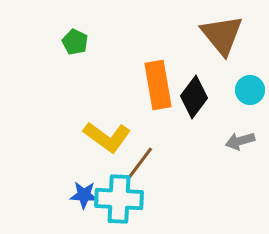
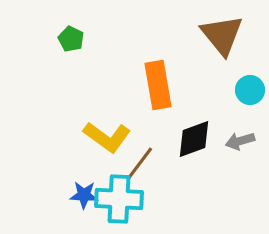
green pentagon: moved 4 px left, 3 px up
black diamond: moved 42 px down; rotated 33 degrees clockwise
